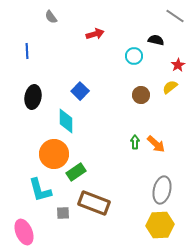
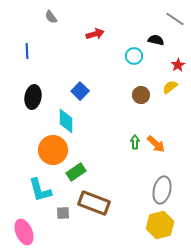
gray line: moved 3 px down
orange circle: moved 1 px left, 4 px up
yellow hexagon: rotated 12 degrees counterclockwise
